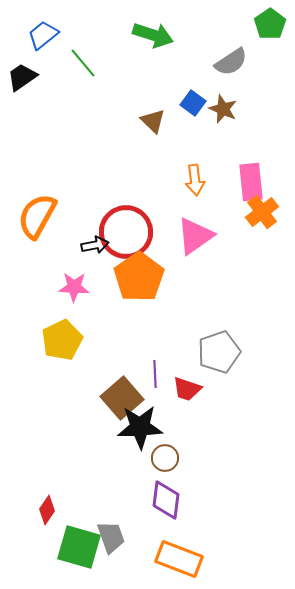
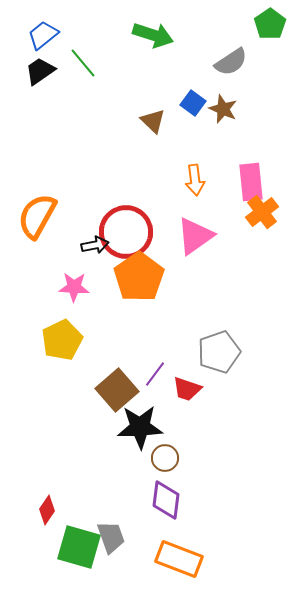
black trapezoid: moved 18 px right, 6 px up
purple line: rotated 40 degrees clockwise
brown square: moved 5 px left, 8 px up
